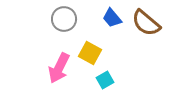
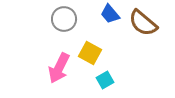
blue trapezoid: moved 2 px left, 4 px up
brown semicircle: moved 3 px left
